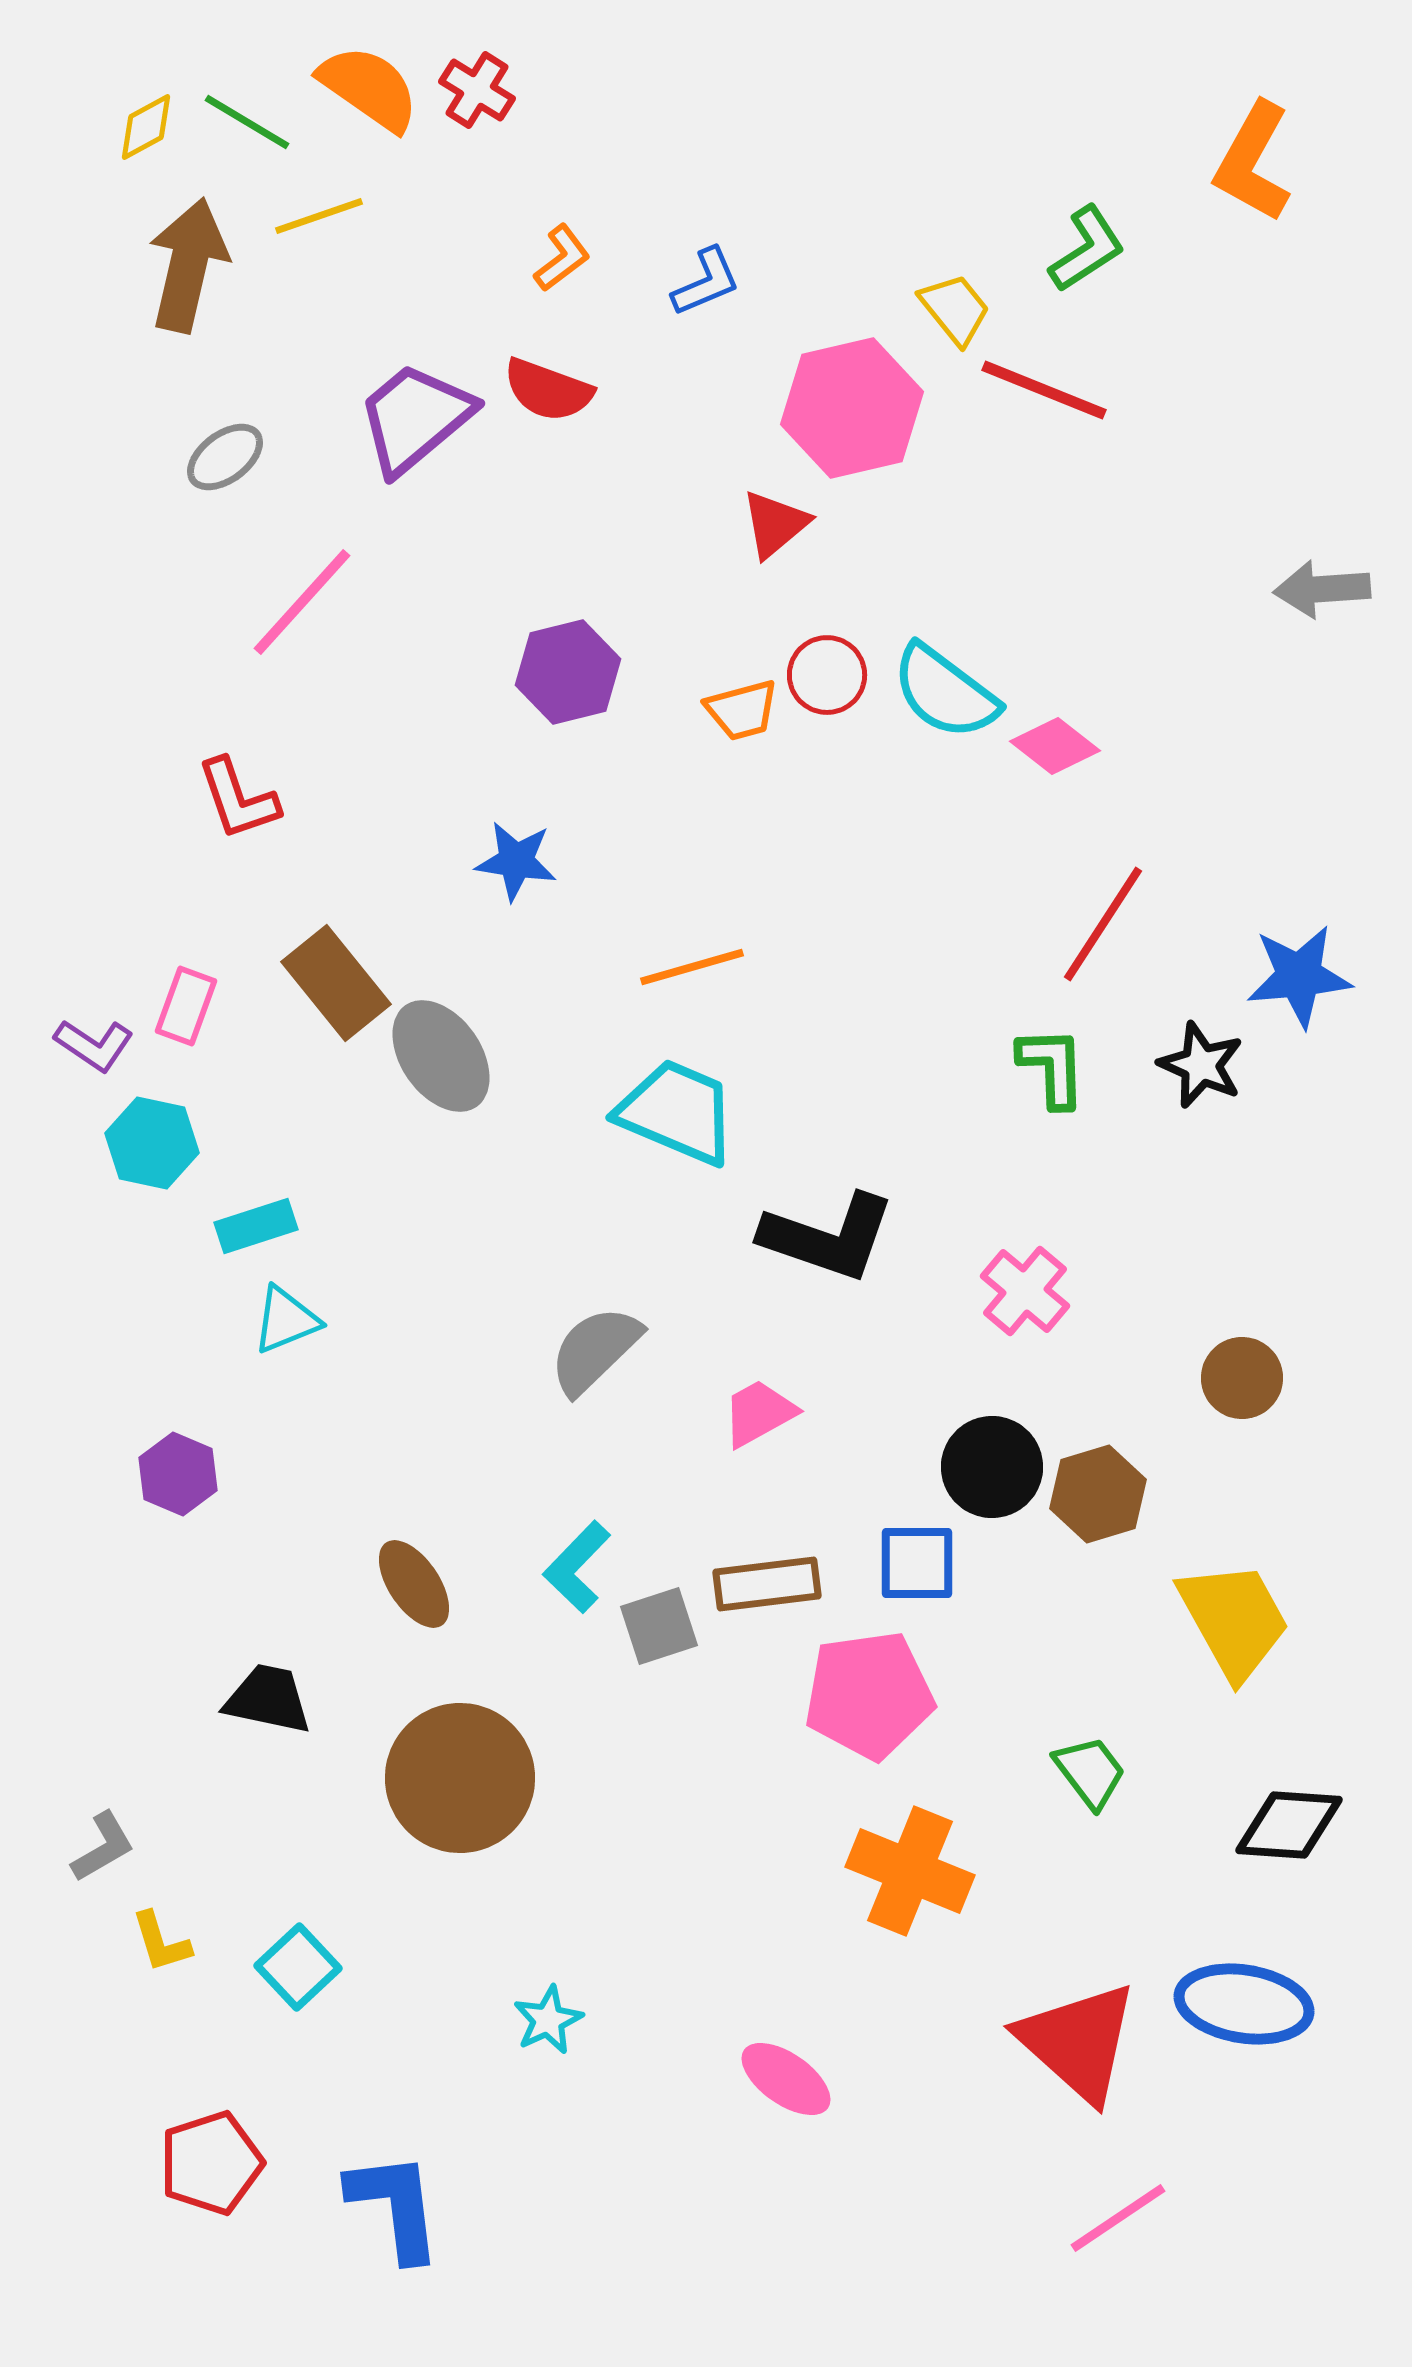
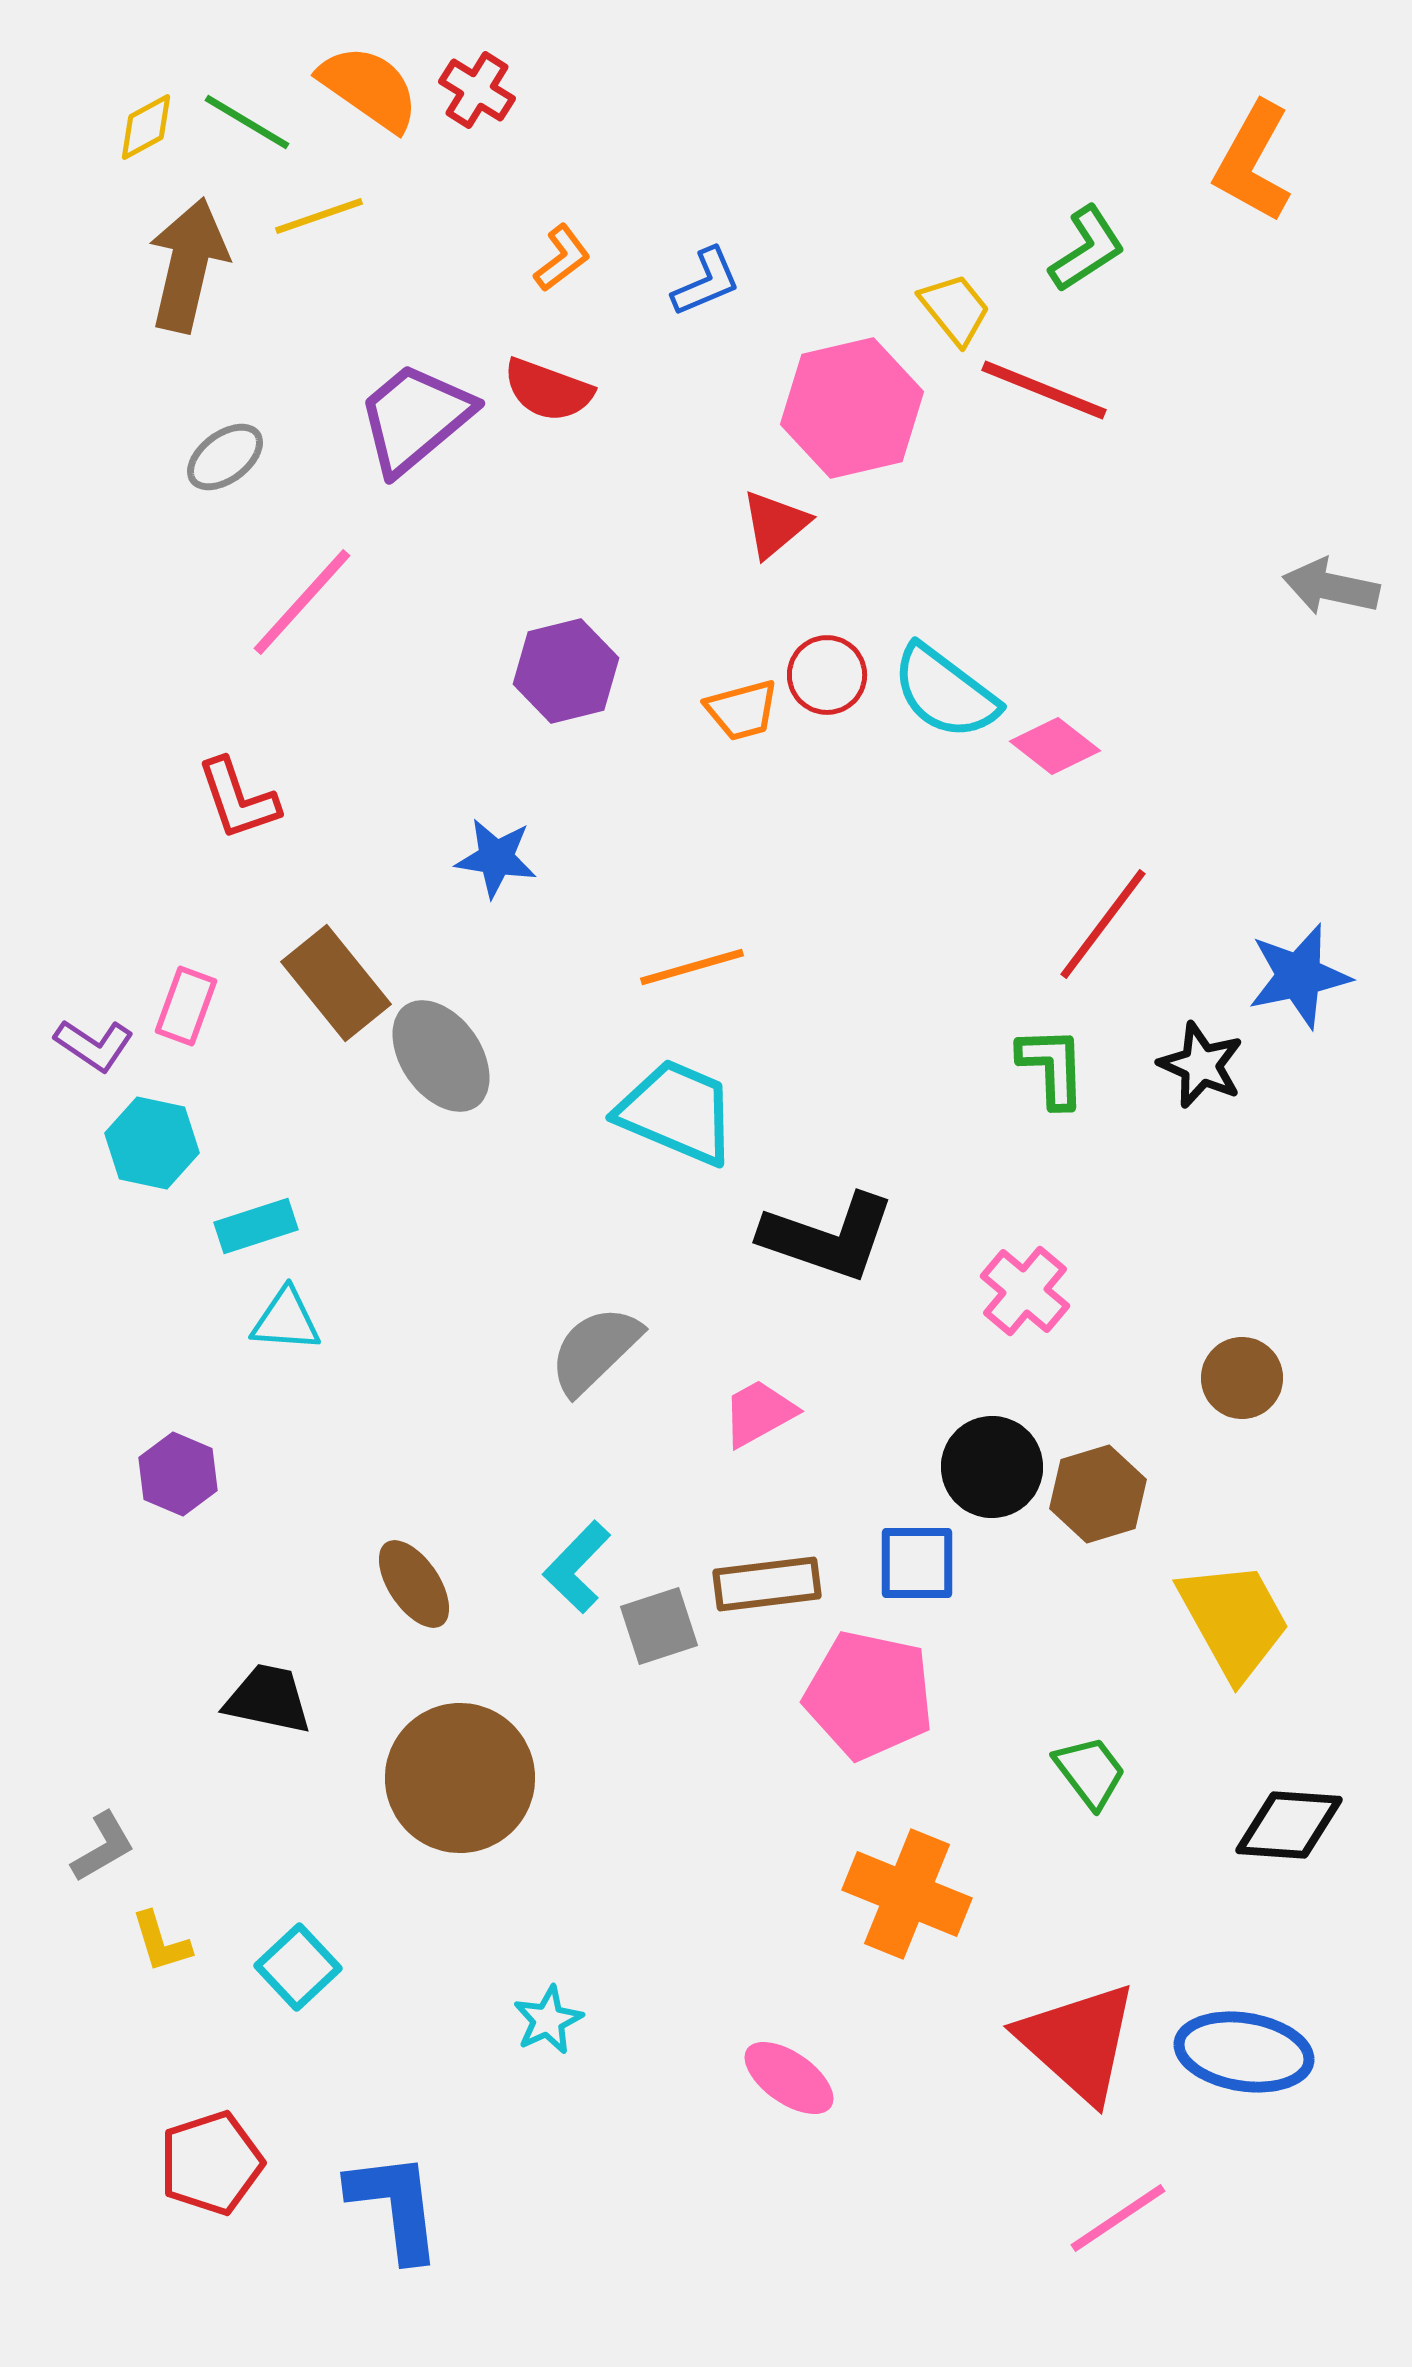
gray arrow at (1322, 589): moved 9 px right, 2 px up; rotated 16 degrees clockwise
purple hexagon at (568, 672): moved 2 px left, 1 px up
blue star at (516, 861): moved 20 px left, 3 px up
red line at (1103, 924): rotated 4 degrees clockwise
blue star at (1299, 976): rotated 7 degrees counterclockwise
cyan triangle at (286, 1320): rotated 26 degrees clockwise
pink pentagon at (869, 1695): rotated 20 degrees clockwise
orange cross at (910, 1871): moved 3 px left, 23 px down
blue ellipse at (1244, 2004): moved 48 px down
pink ellipse at (786, 2079): moved 3 px right, 1 px up
